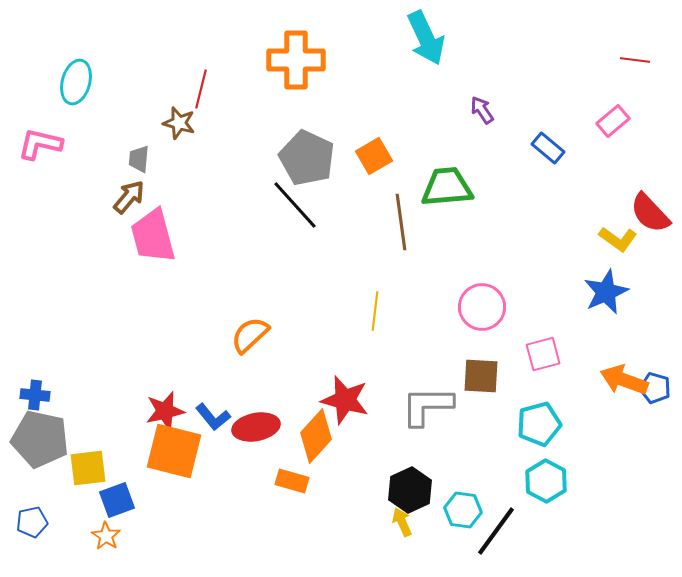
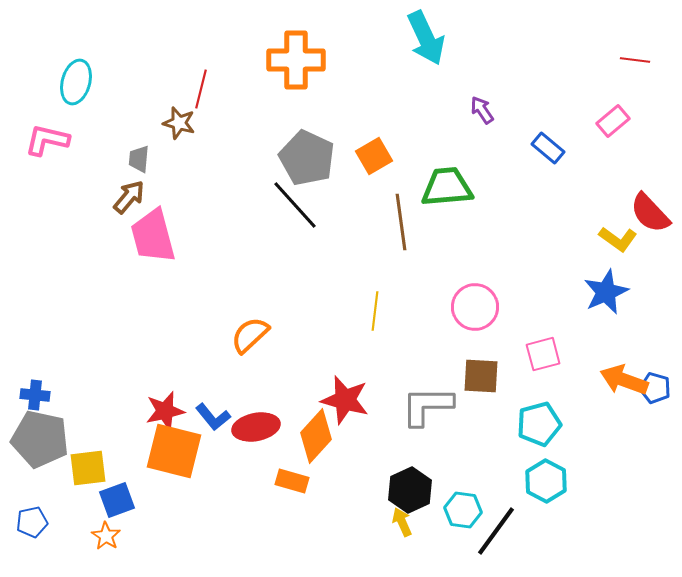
pink L-shape at (40, 144): moved 7 px right, 4 px up
pink circle at (482, 307): moved 7 px left
